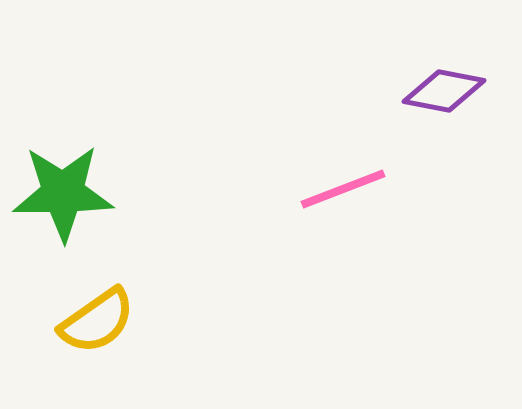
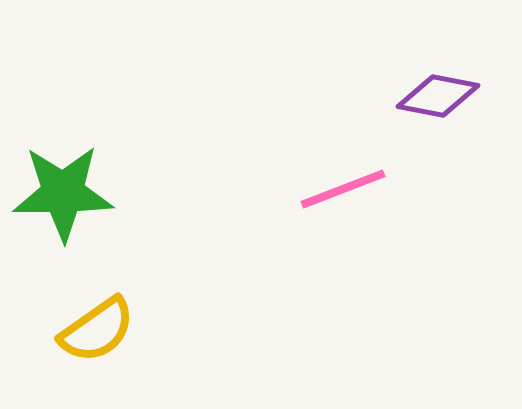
purple diamond: moved 6 px left, 5 px down
yellow semicircle: moved 9 px down
